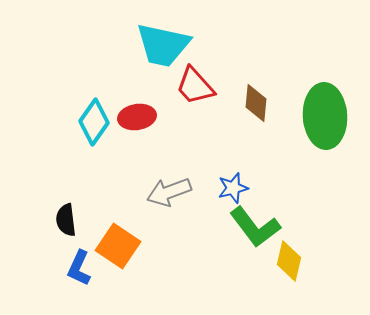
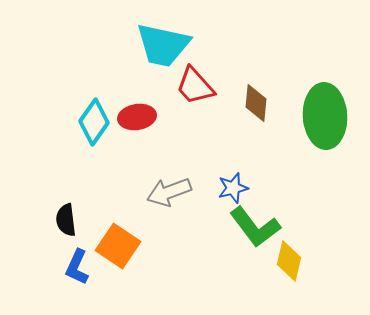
blue L-shape: moved 2 px left, 1 px up
